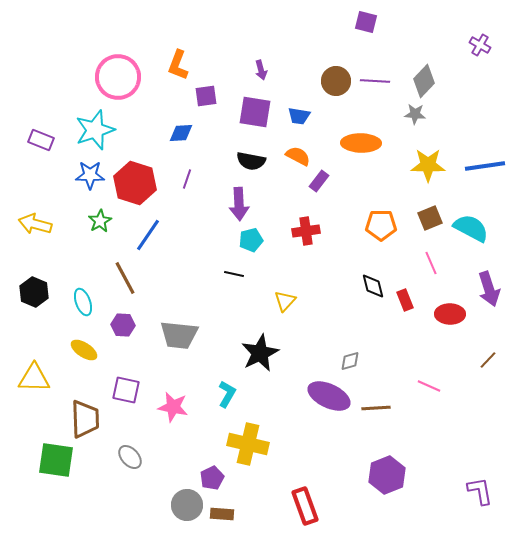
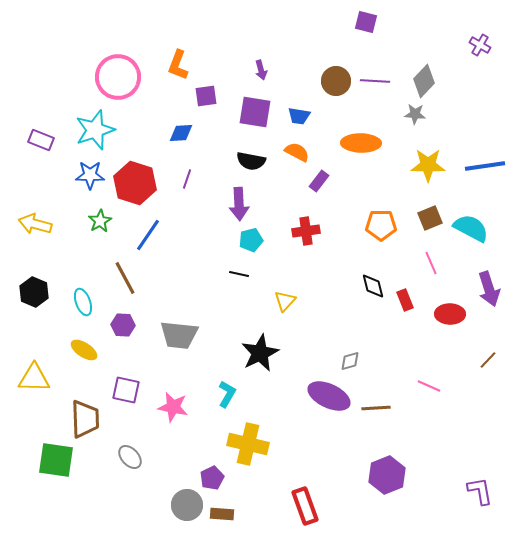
orange semicircle at (298, 156): moved 1 px left, 4 px up
black line at (234, 274): moved 5 px right
